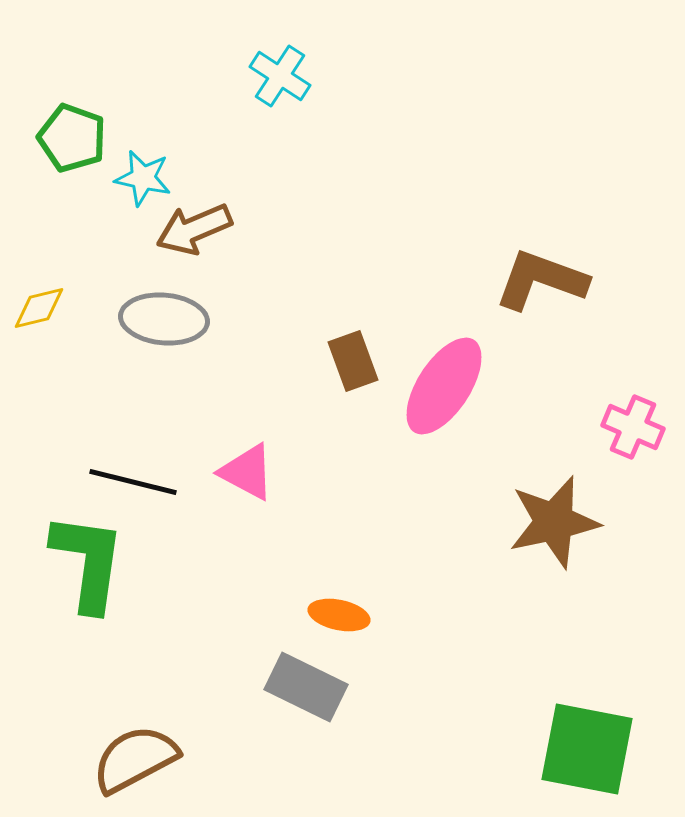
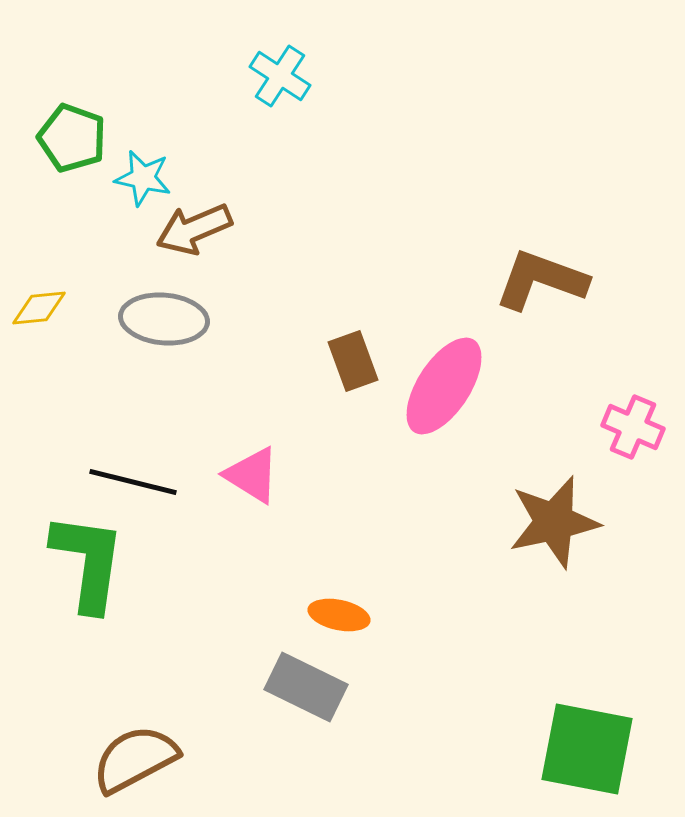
yellow diamond: rotated 8 degrees clockwise
pink triangle: moved 5 px right, 3 px down; rotated 4 degrees clockwise
